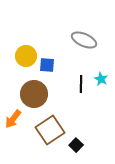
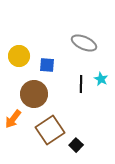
gray ellipse: moved 3 px down
yellow circle: moved 7 px left
